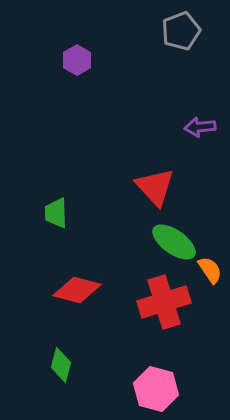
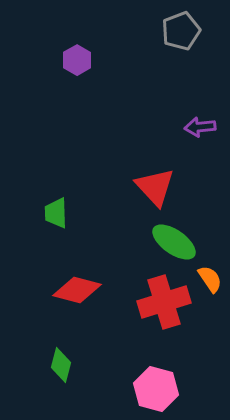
orange semicircle: moved 9 px down
